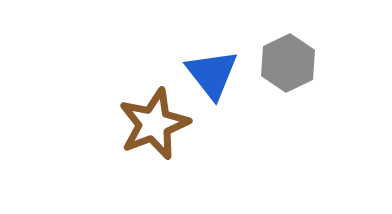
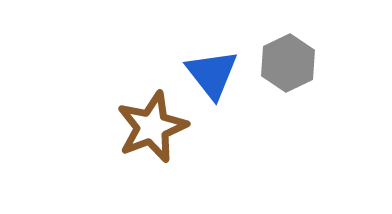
brown star: moved 2 px left, 3 px down
